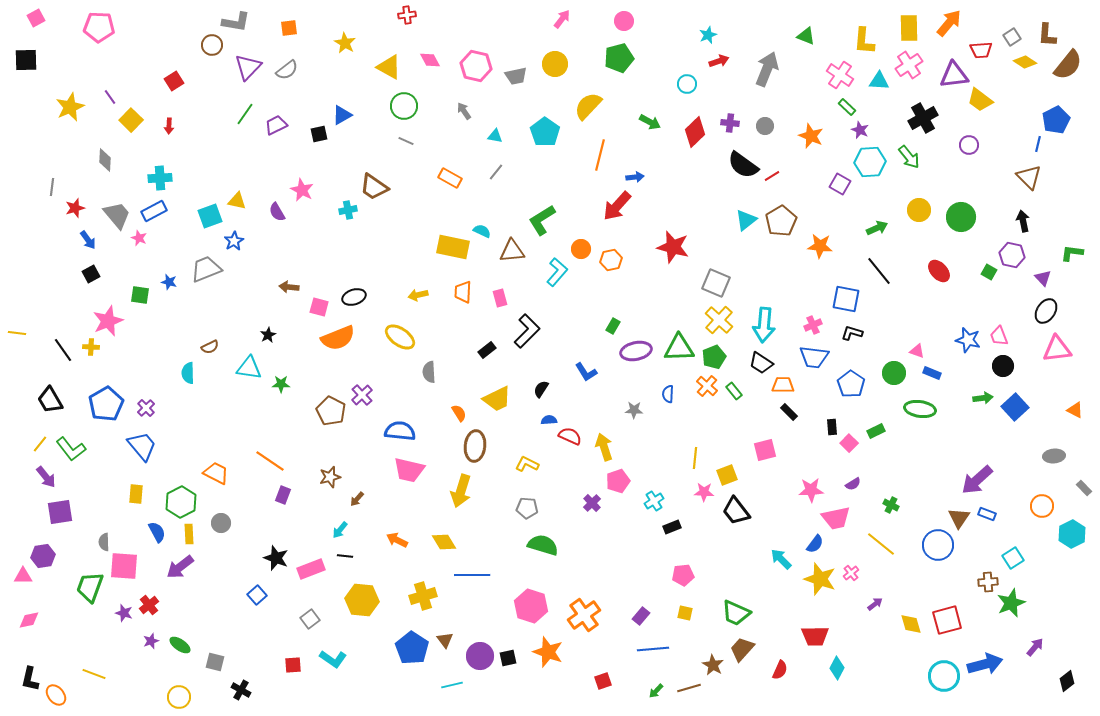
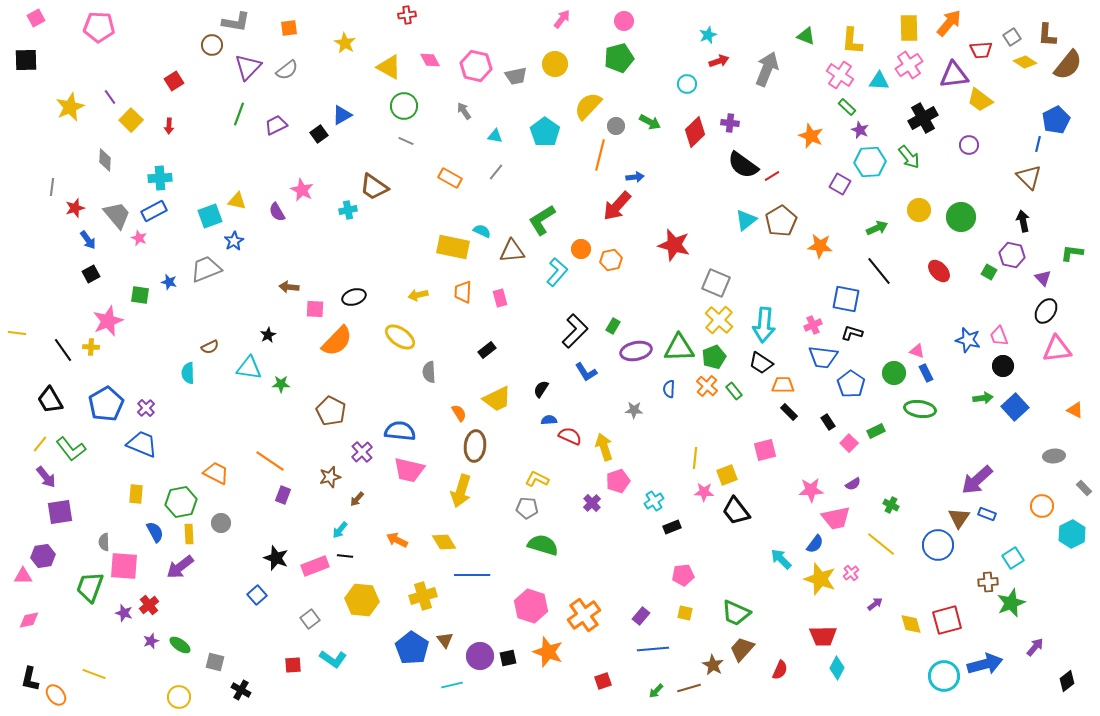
yellow L-shape at (864, 41): moved 12 px left
green line at (245, 114): moved 6 px left; rotated 15 degrees counterclockwise
gray circle at (765, 126): moved 149 px left
black square at (319, 134): rotated 24 degrees counterclockwise
red star at (673, 247): moved 1 px right, 2 px up
pink square at (319, 307): moved 4 px left, 2 px down; rotated 12 degrees counterclockwise
black L-shape at (527, 331): moved 48 px right
orange semicircle at (338, 338): moved 1 px left, 3 px down; rotated 24 degrees counterclockwise
blue trapezoid at (814, 357): moved 9 px right
blue rectangle at (932, 373): moved 6 px left; rotated 42 degrees clockwise
blue semicircle at (668, 394): moved 1 px right, 5 px up
purple cross at (362, 395): moved 57 px down
black rectangle at (832, 427): moved 4 px left, 5 px up; rotated 28 degrees counterclockwise
blue trapezoid at (142, 446): moved 2 px up; rotated 28 degrees counterclockwise
yellow L-shape at (527, 464): moved 10 px right, 15 px down
green hexagon at (181, 502): rotated 16 degrees clockwise
blue semicircle at (157, 532): moved 2 px left
pink rectangle at (311, 569): moved 4 px right, 3 px up
red trapezoid at (815, 636): moved 8 px right
